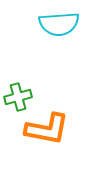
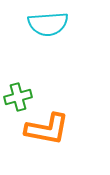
cyan semicircle: moved 11 px left
